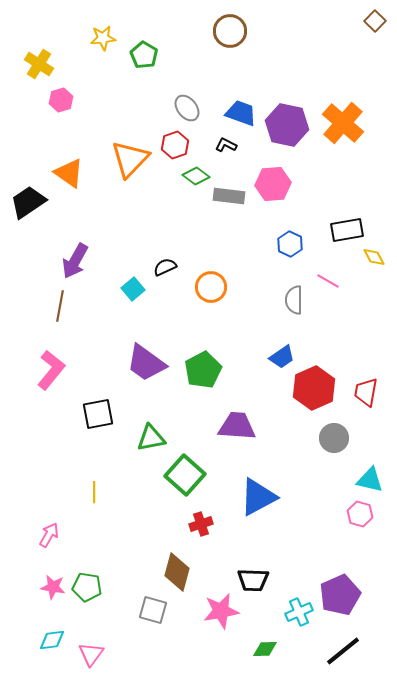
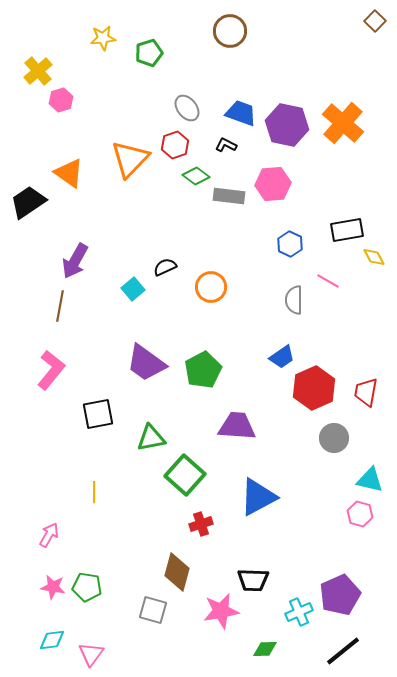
green pentagon at (144, 55): moved 5 px right, 2 px up; rotated 24 degrees clockwise
yellow cross at (39, 64): moved 1 px left, 7 px down; rotated 16 degrees clockwise
